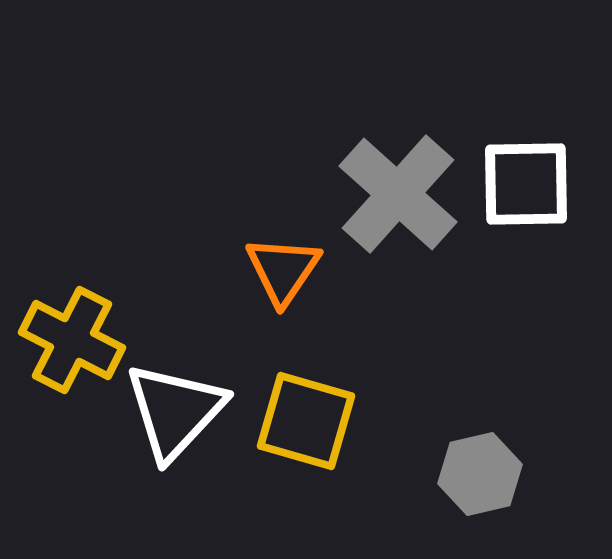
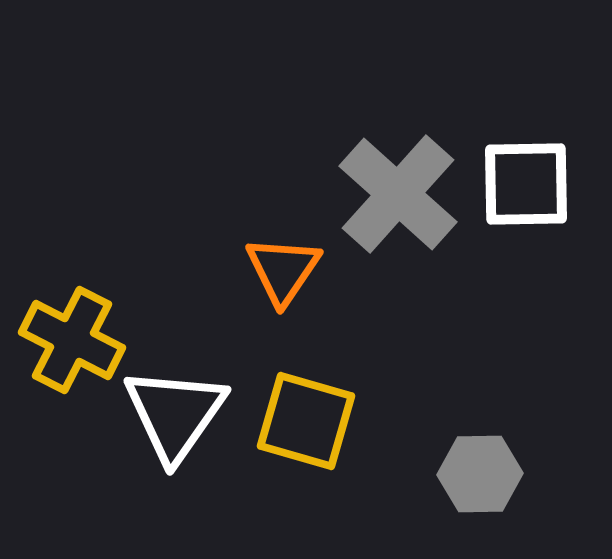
white triangle: moved 3 px down; rotated 8 degrees counterclockwise
gray hexagon: rotated 12 degrees clockwise
